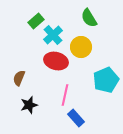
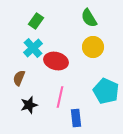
green rectangle: rotated 14 degrees counterclockwise
cyan cross: moved 20 px left, 13 px down
yellow circle: moved 12 px right
cyan pentagon: moved 11 px down; rotated 25 degrees counterclockwise
pink line: moved 5 px left, 2 px down
blue rectangle: rotated 36 degrees clockwise
